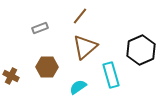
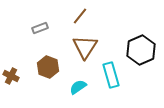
brown triangle: rotated 16 degrees counterclockwise
brown hexagon: moved 1 px right; rotated 20 degrees clockwise
